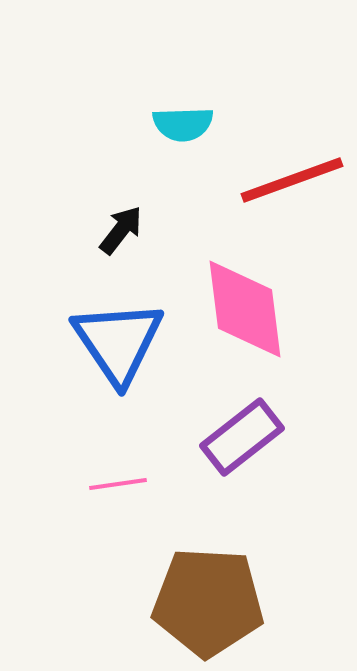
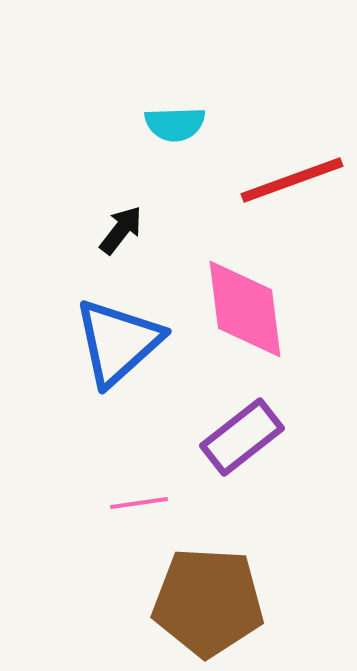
cyan semicircle: moved 8 px left
blue triangle: rotated 22 degrees clockwise
pink line: moved 21 px right, 19 px down
